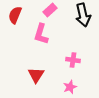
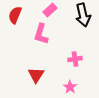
pink cross: moved 2 px right, 1 px up; rotated 16 degrees counterclockwise
pink star: rotated 16 degrees counterclockwise
